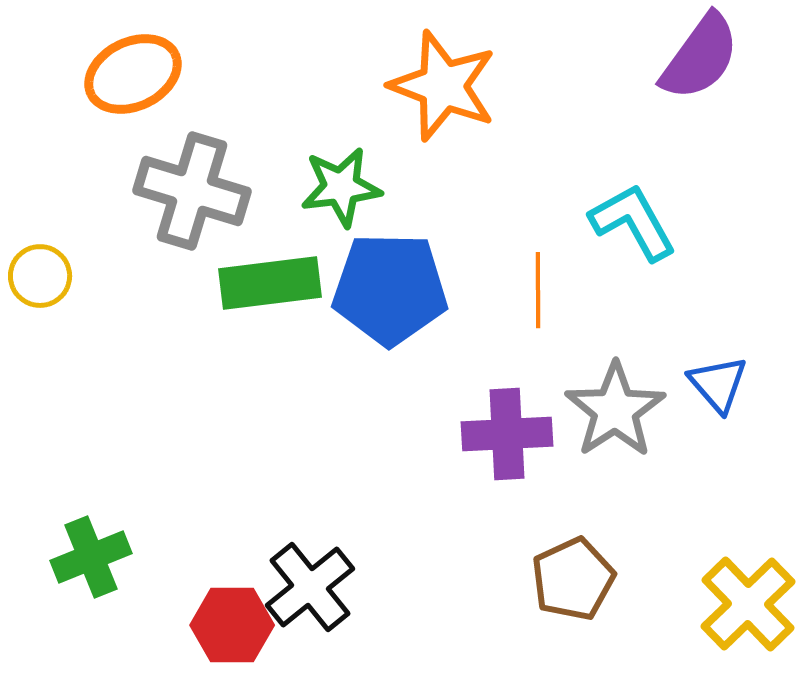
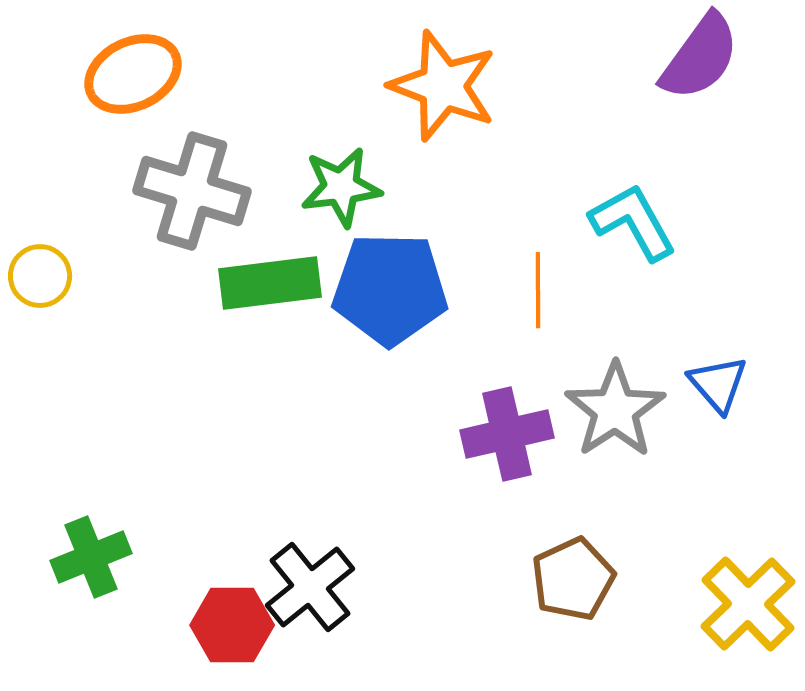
purple cross: rotated 10 degrees counterclockwise
